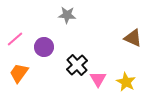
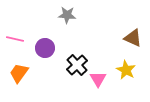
pink line: rotated 54 degrees clockwise
purple circle: moved 1 px right, 1 px down
yellow star: moved 12 px up
